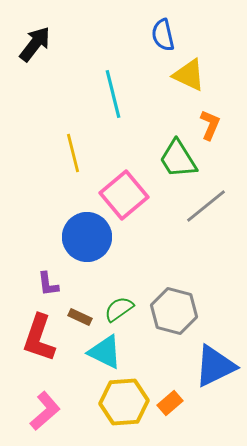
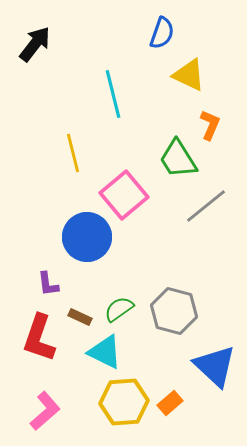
blue semicircle: moved 1 px left, 2 px up; rotated 148 degrees counterclockwise
blue triangle: rotated 51 degrees counterclockwise
